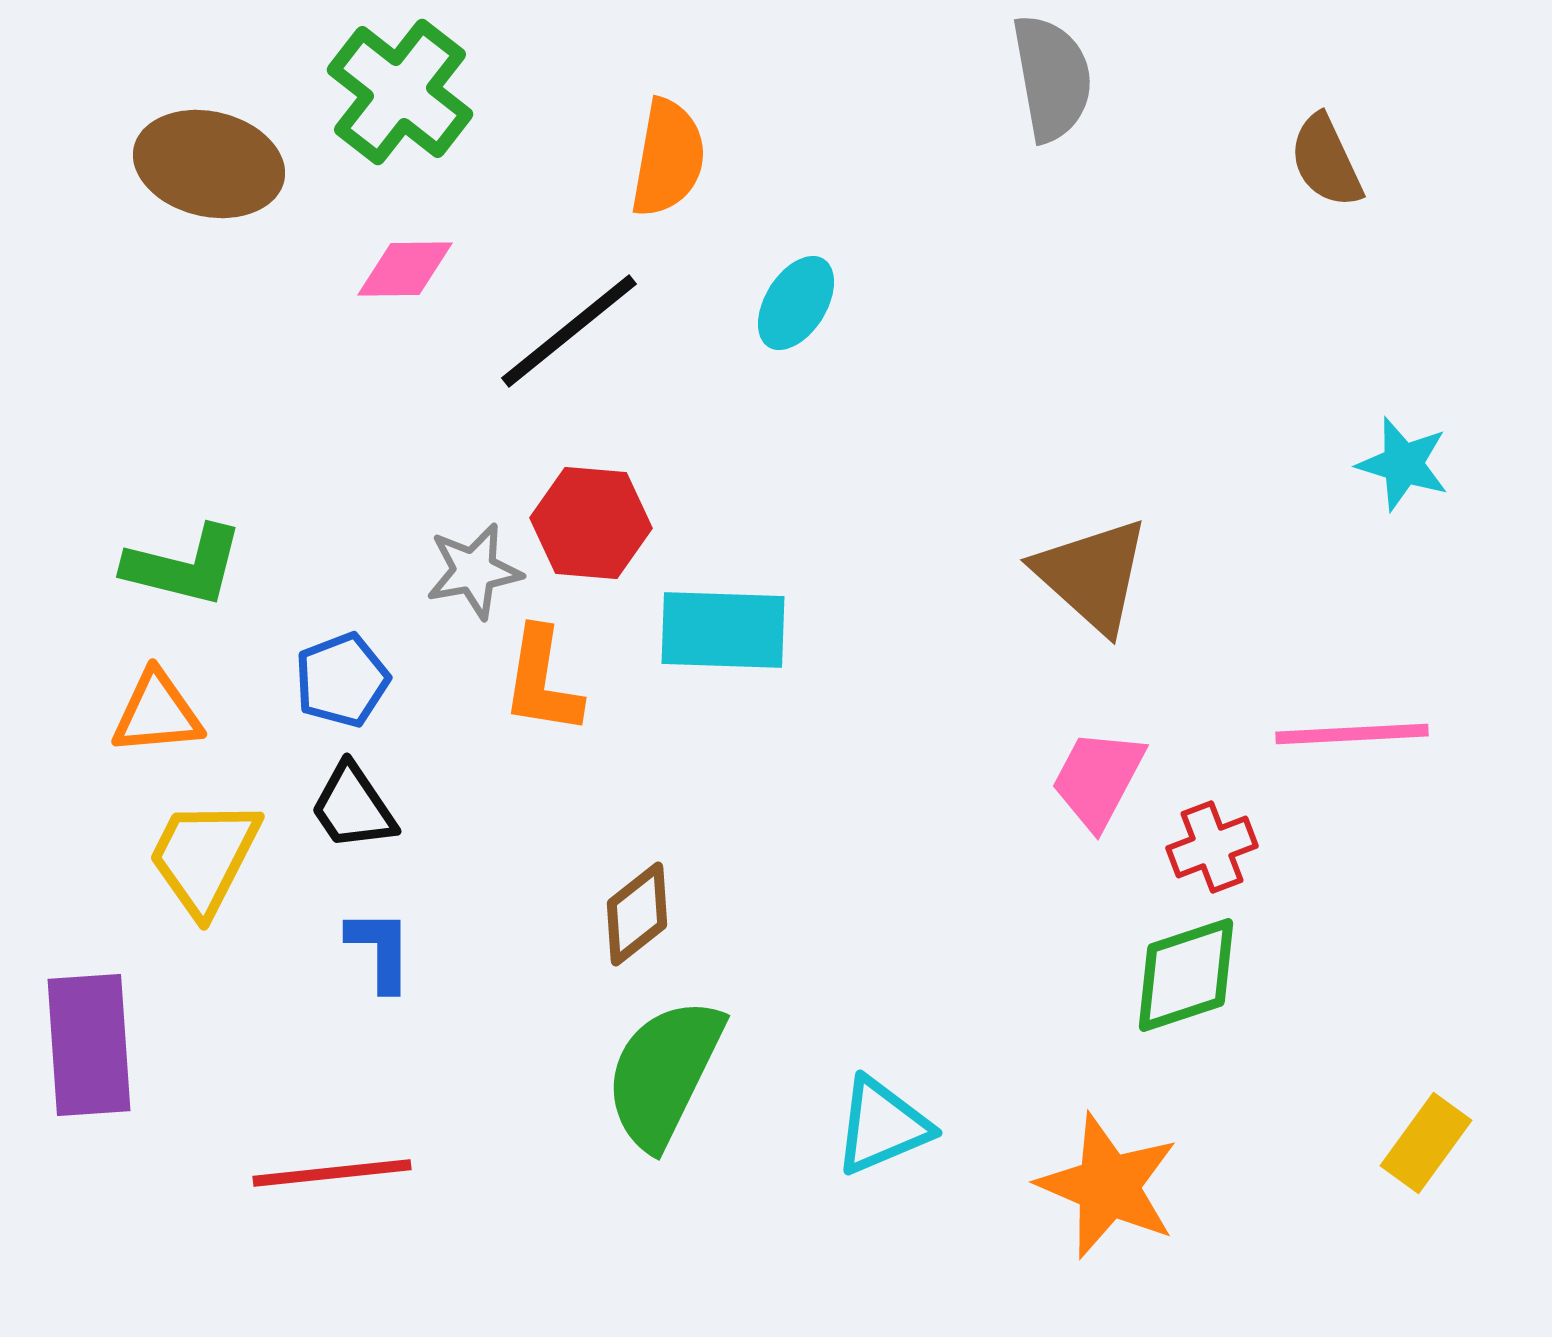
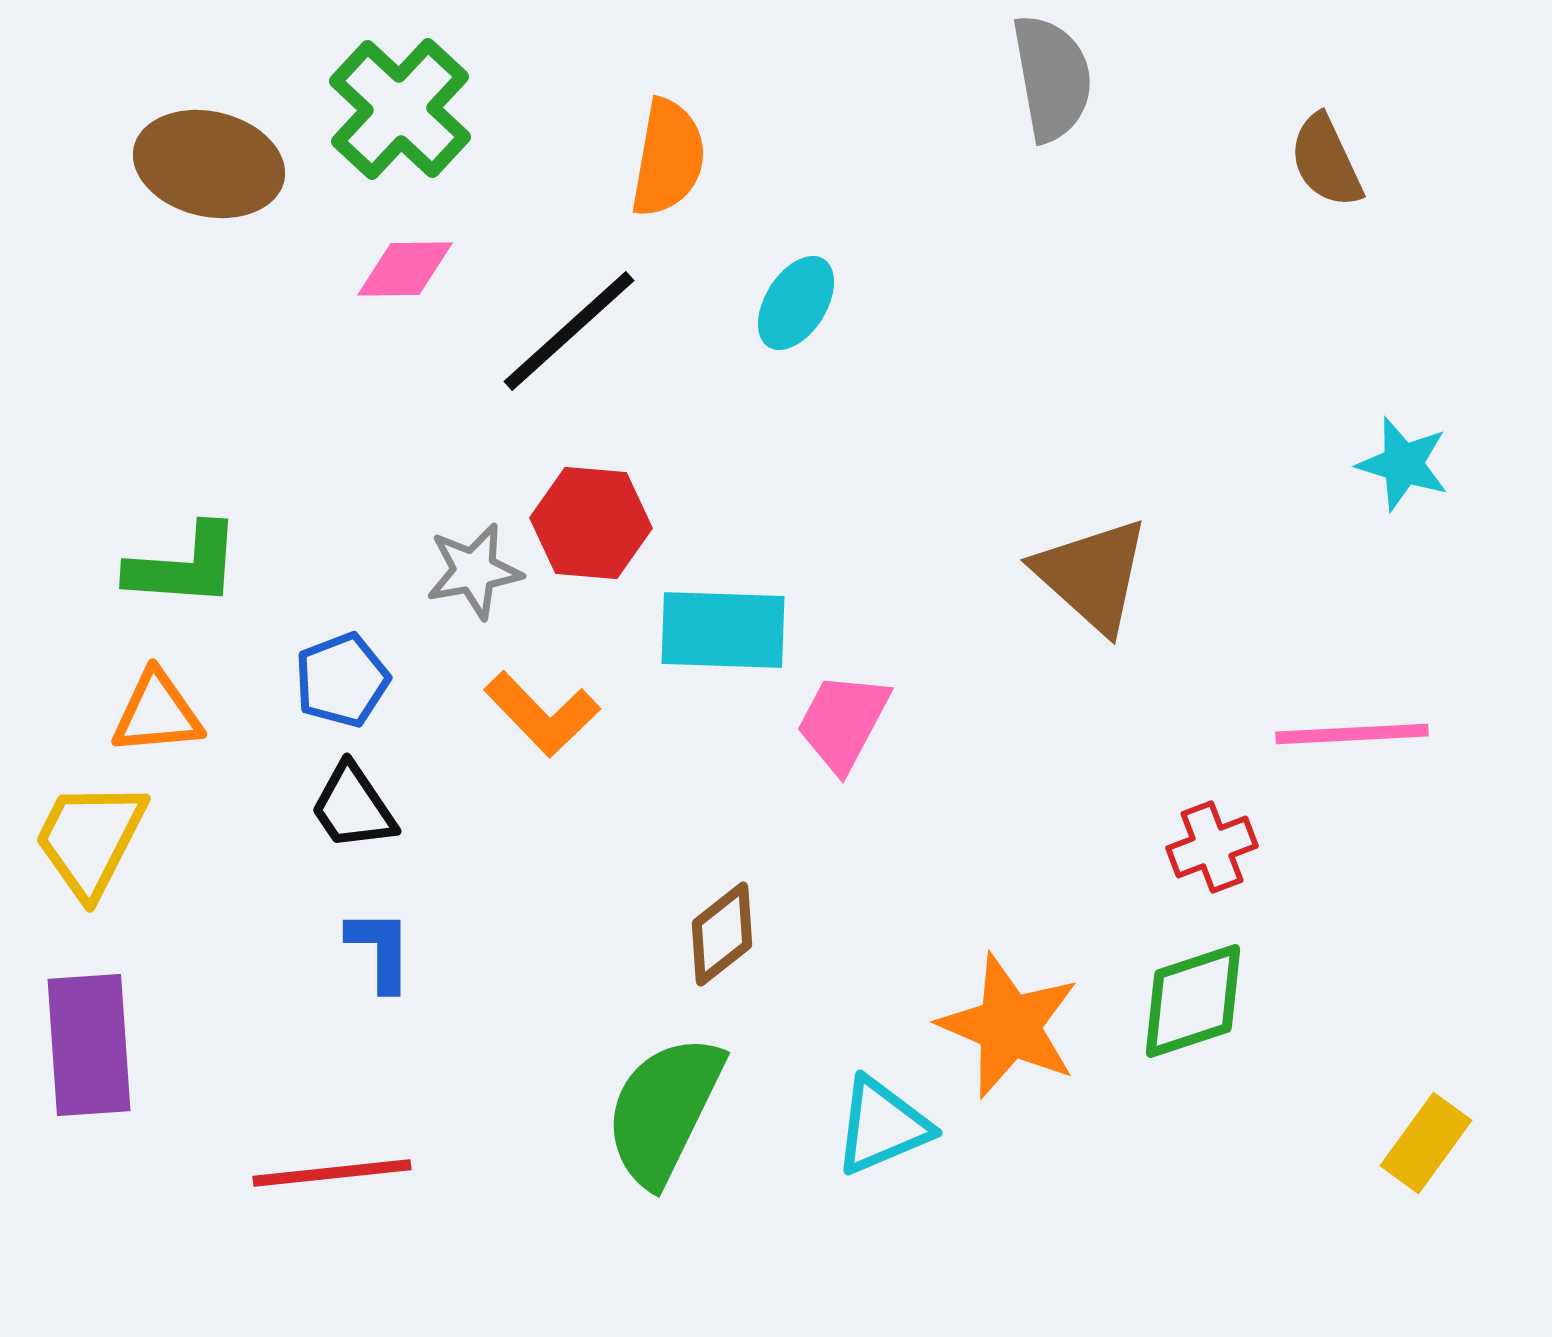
green cross: moved 17 px down; rotated 5 degrees clockwise
black line: rotated 3 degrees counterclockwise
green L-shape: rotated 10 degrees counterclockwise
orange L-shape: moved 33 px down; rotated 53 degrees counterclockwise
pink trapezoid: moved 255 px left, 57 px up
yellow trapezoid: moved 114 px left, 18 px up
brown diamond: moved 85 px right, 20 px down
green diamond: moved 7 px right, 26 px down
green semicircle: moved 37 px down
orange star: moved 99 px left, 160 px up
